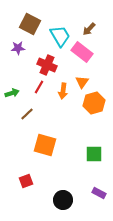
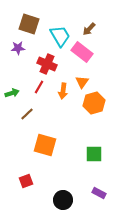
brown square: moved 1 px left; rotated 10 degrees counterclockwise
red cross: moved 1 px up
